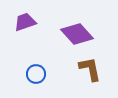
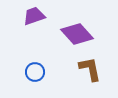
purple trapezoid: moved 9 px right, 6 px up
blue circle: moved 1 px left, 2 px up
